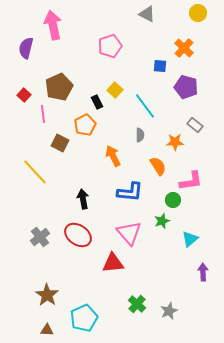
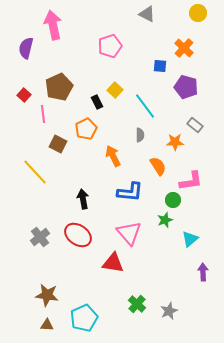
orange pentagon: moved 1 px right, 4 px down
brown square: moved 2 px left, 1 px down
green star: moved 3 px right, 1 px up
red triangle: rotated 15 degrees clockwise
brown star: rotated 25 degrees counterclockwise
brown triangle: moved 5 px up
